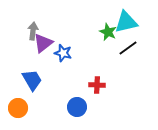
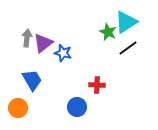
cyan triangle: rotated 20 degrees counterclockwise
gray arrow: moved 6 px left, 7 px down
